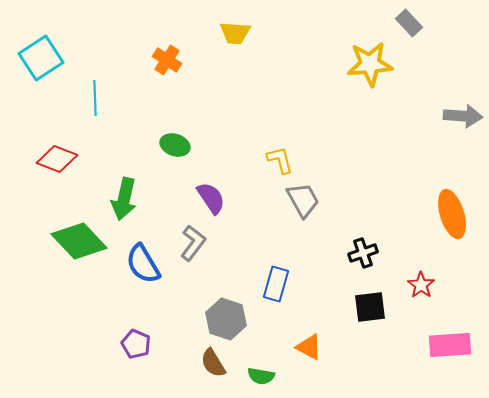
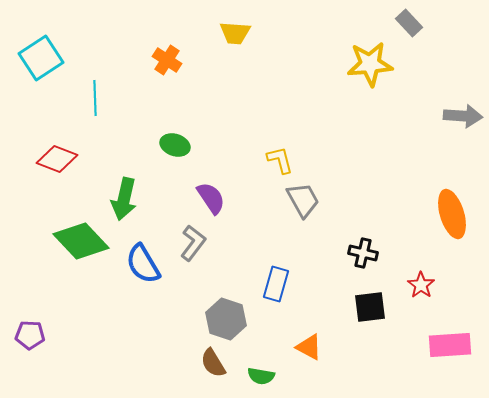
green diamond: moved 2 px right
black cross: rotated 32 degrees clockwise
purple pentagon: moved 106 px left, 9 px up; rotated 20 degrees counterclockwise
